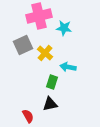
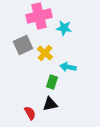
red semicircle: moved 2 px right, 3 px up
